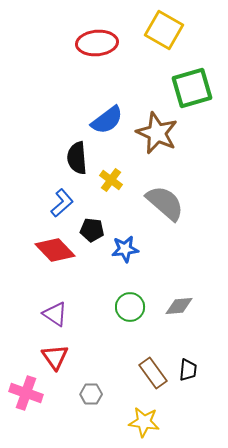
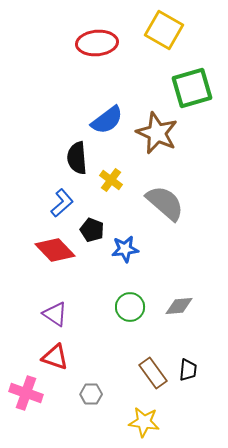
black pentagon: rotated 15 degrees clockwise
red triangle: rotated 36 degrees counterclockwise
